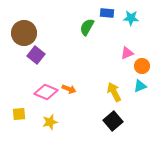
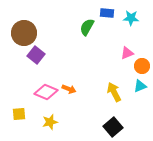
black square: moved 6 px down
